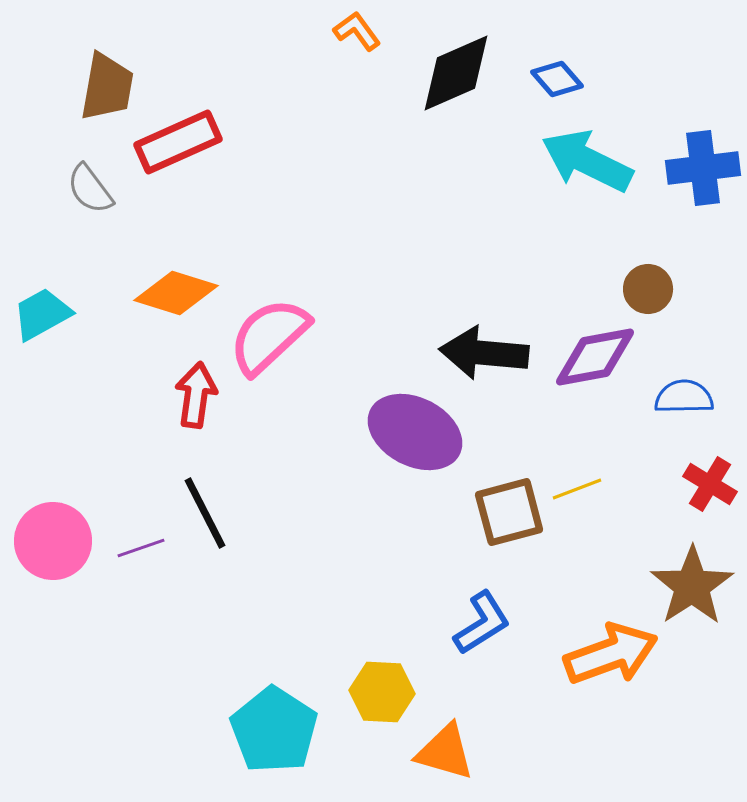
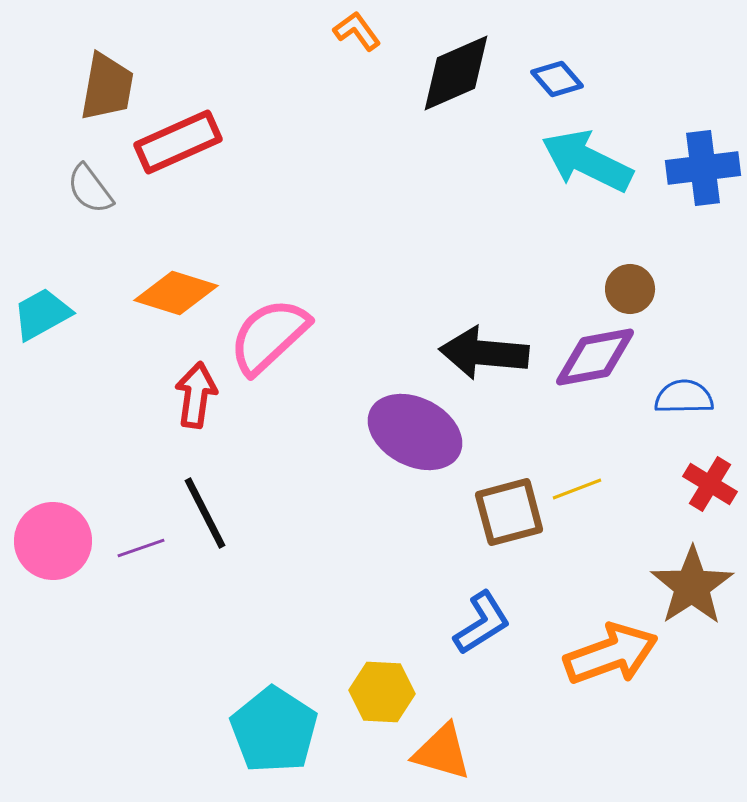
brown circle: moved 18 px left
orange triangle: moved 3 px left
